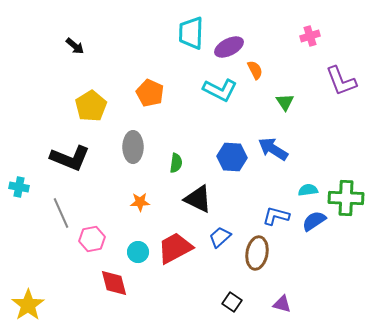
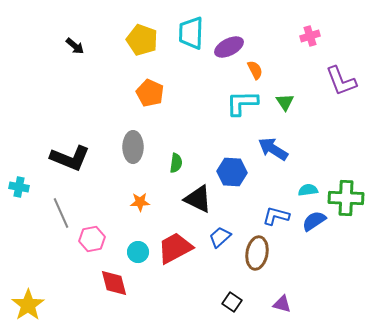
cyan L-shape: moved 22 px right, 13 px down; rotated 152 degrees clockwise
yellow pentagon: moved 51 px right, 66 px up; rotated 20 degrees counterclockwise
blue hexagon: moved 15 px down
